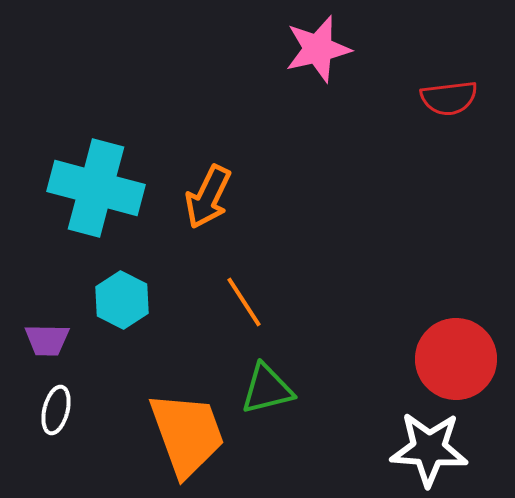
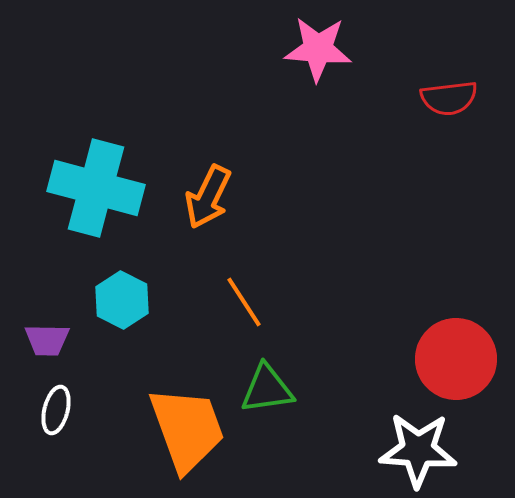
pink star: rotated 18 degrees clockwise
green triangle: rotated 6 degrees clockwise
orange trapezoid: moved 5 px up
white star: moved 11 px left, 1 px down
